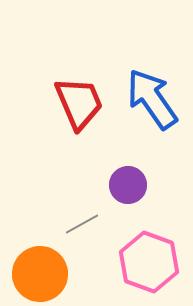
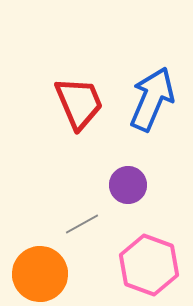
blue arrow: rotated 58 degrees clockwise
pink hexagon: moved 3 px down
